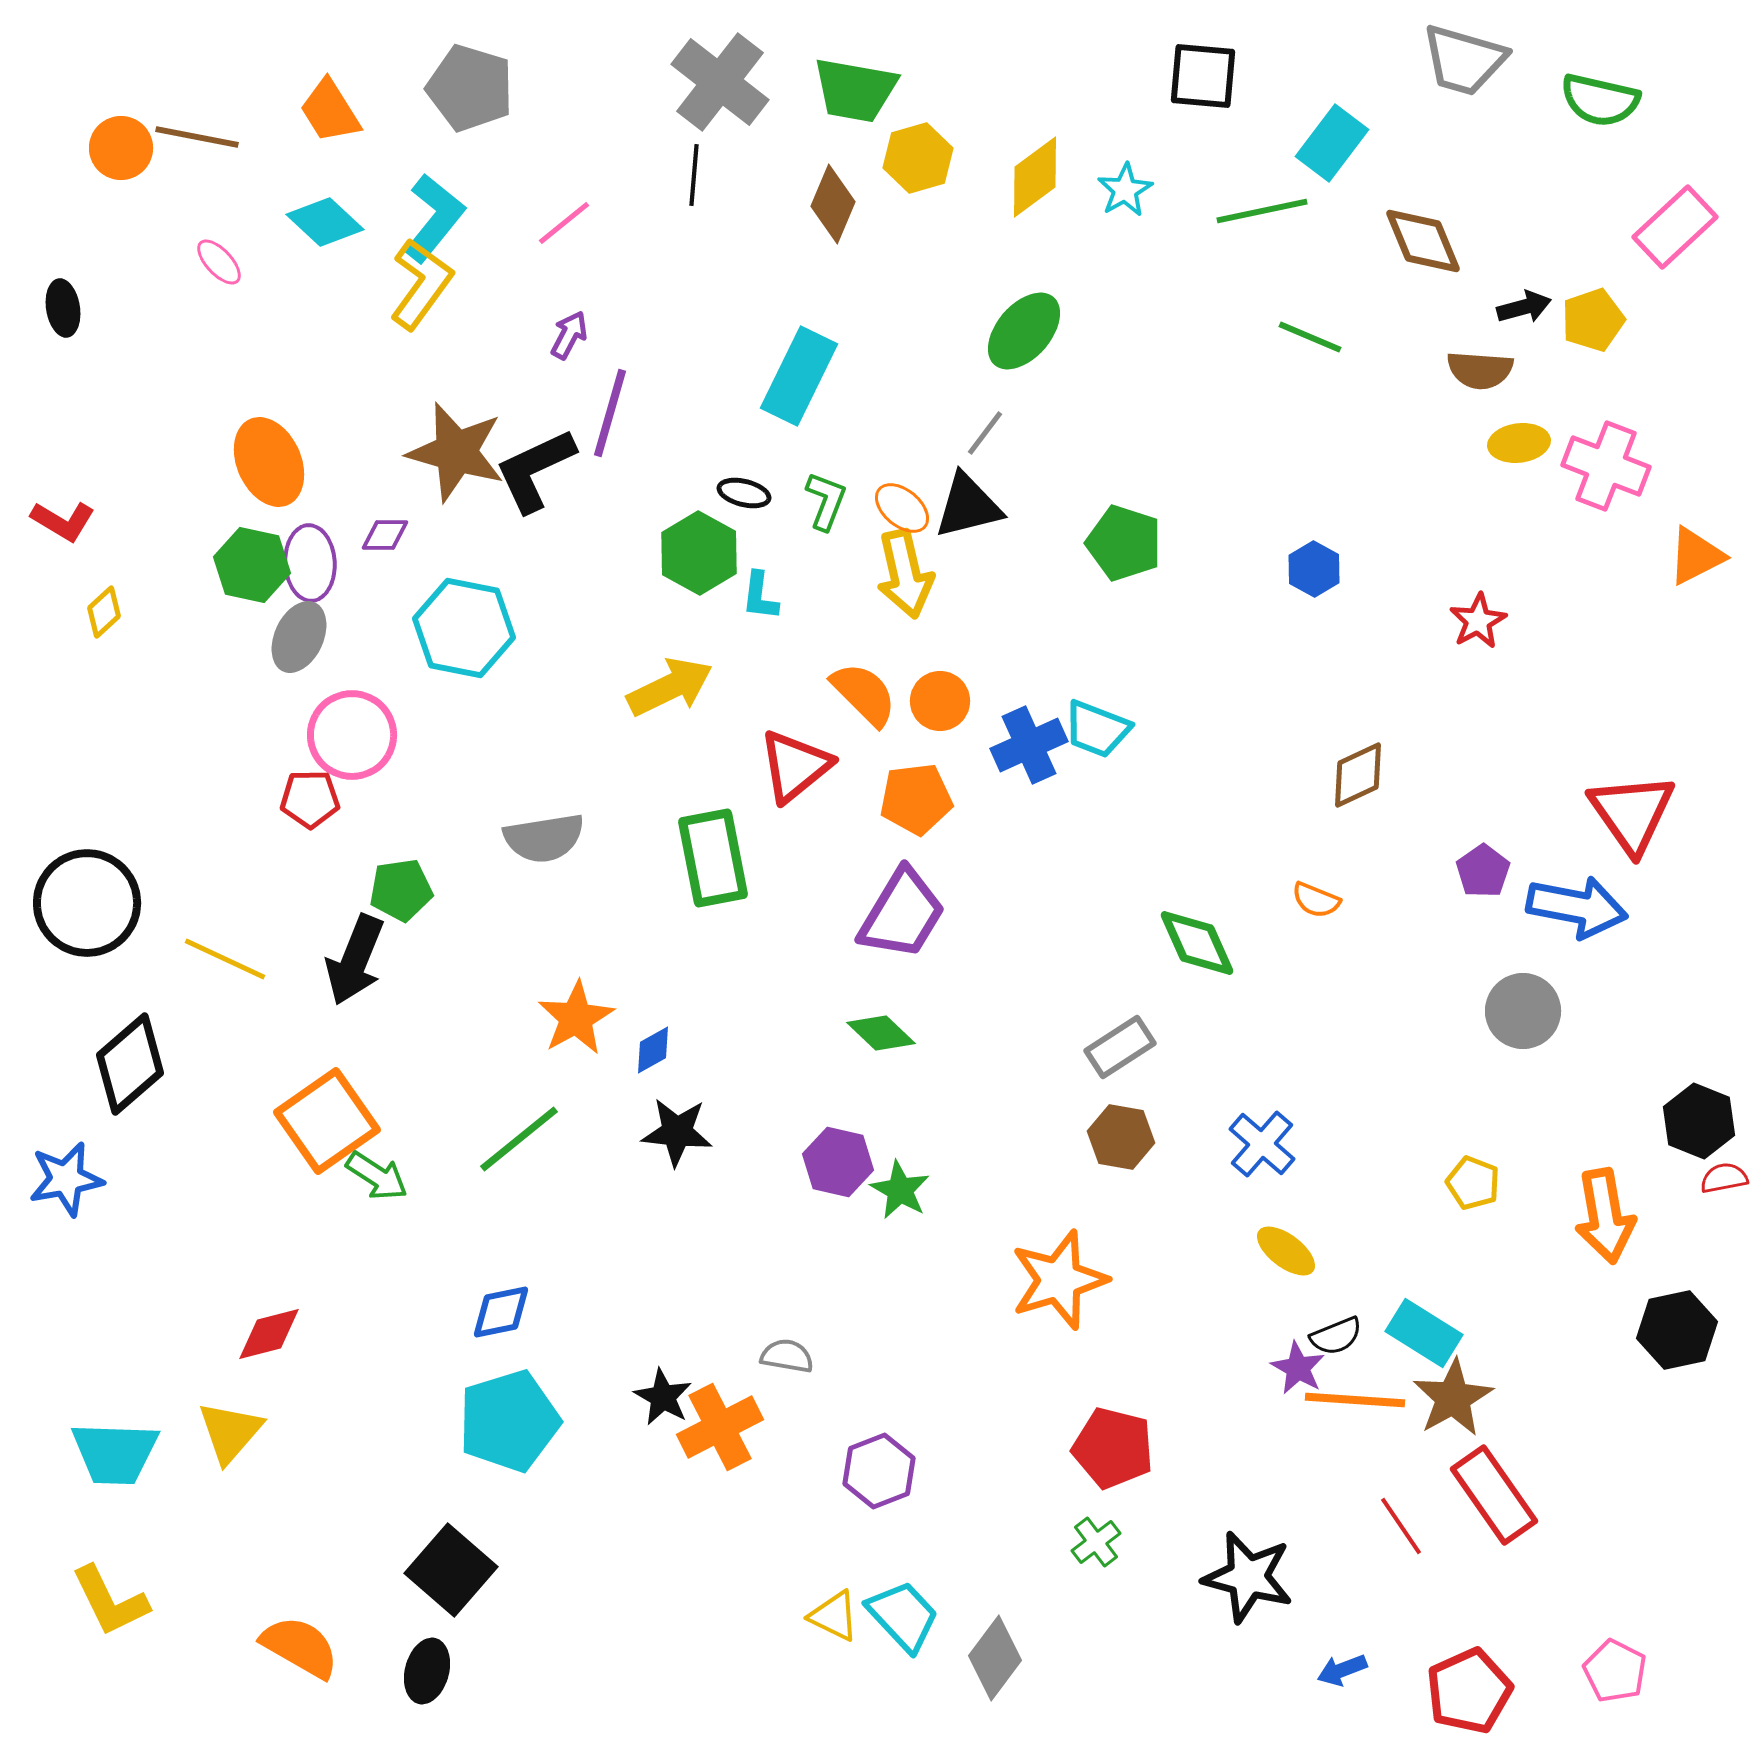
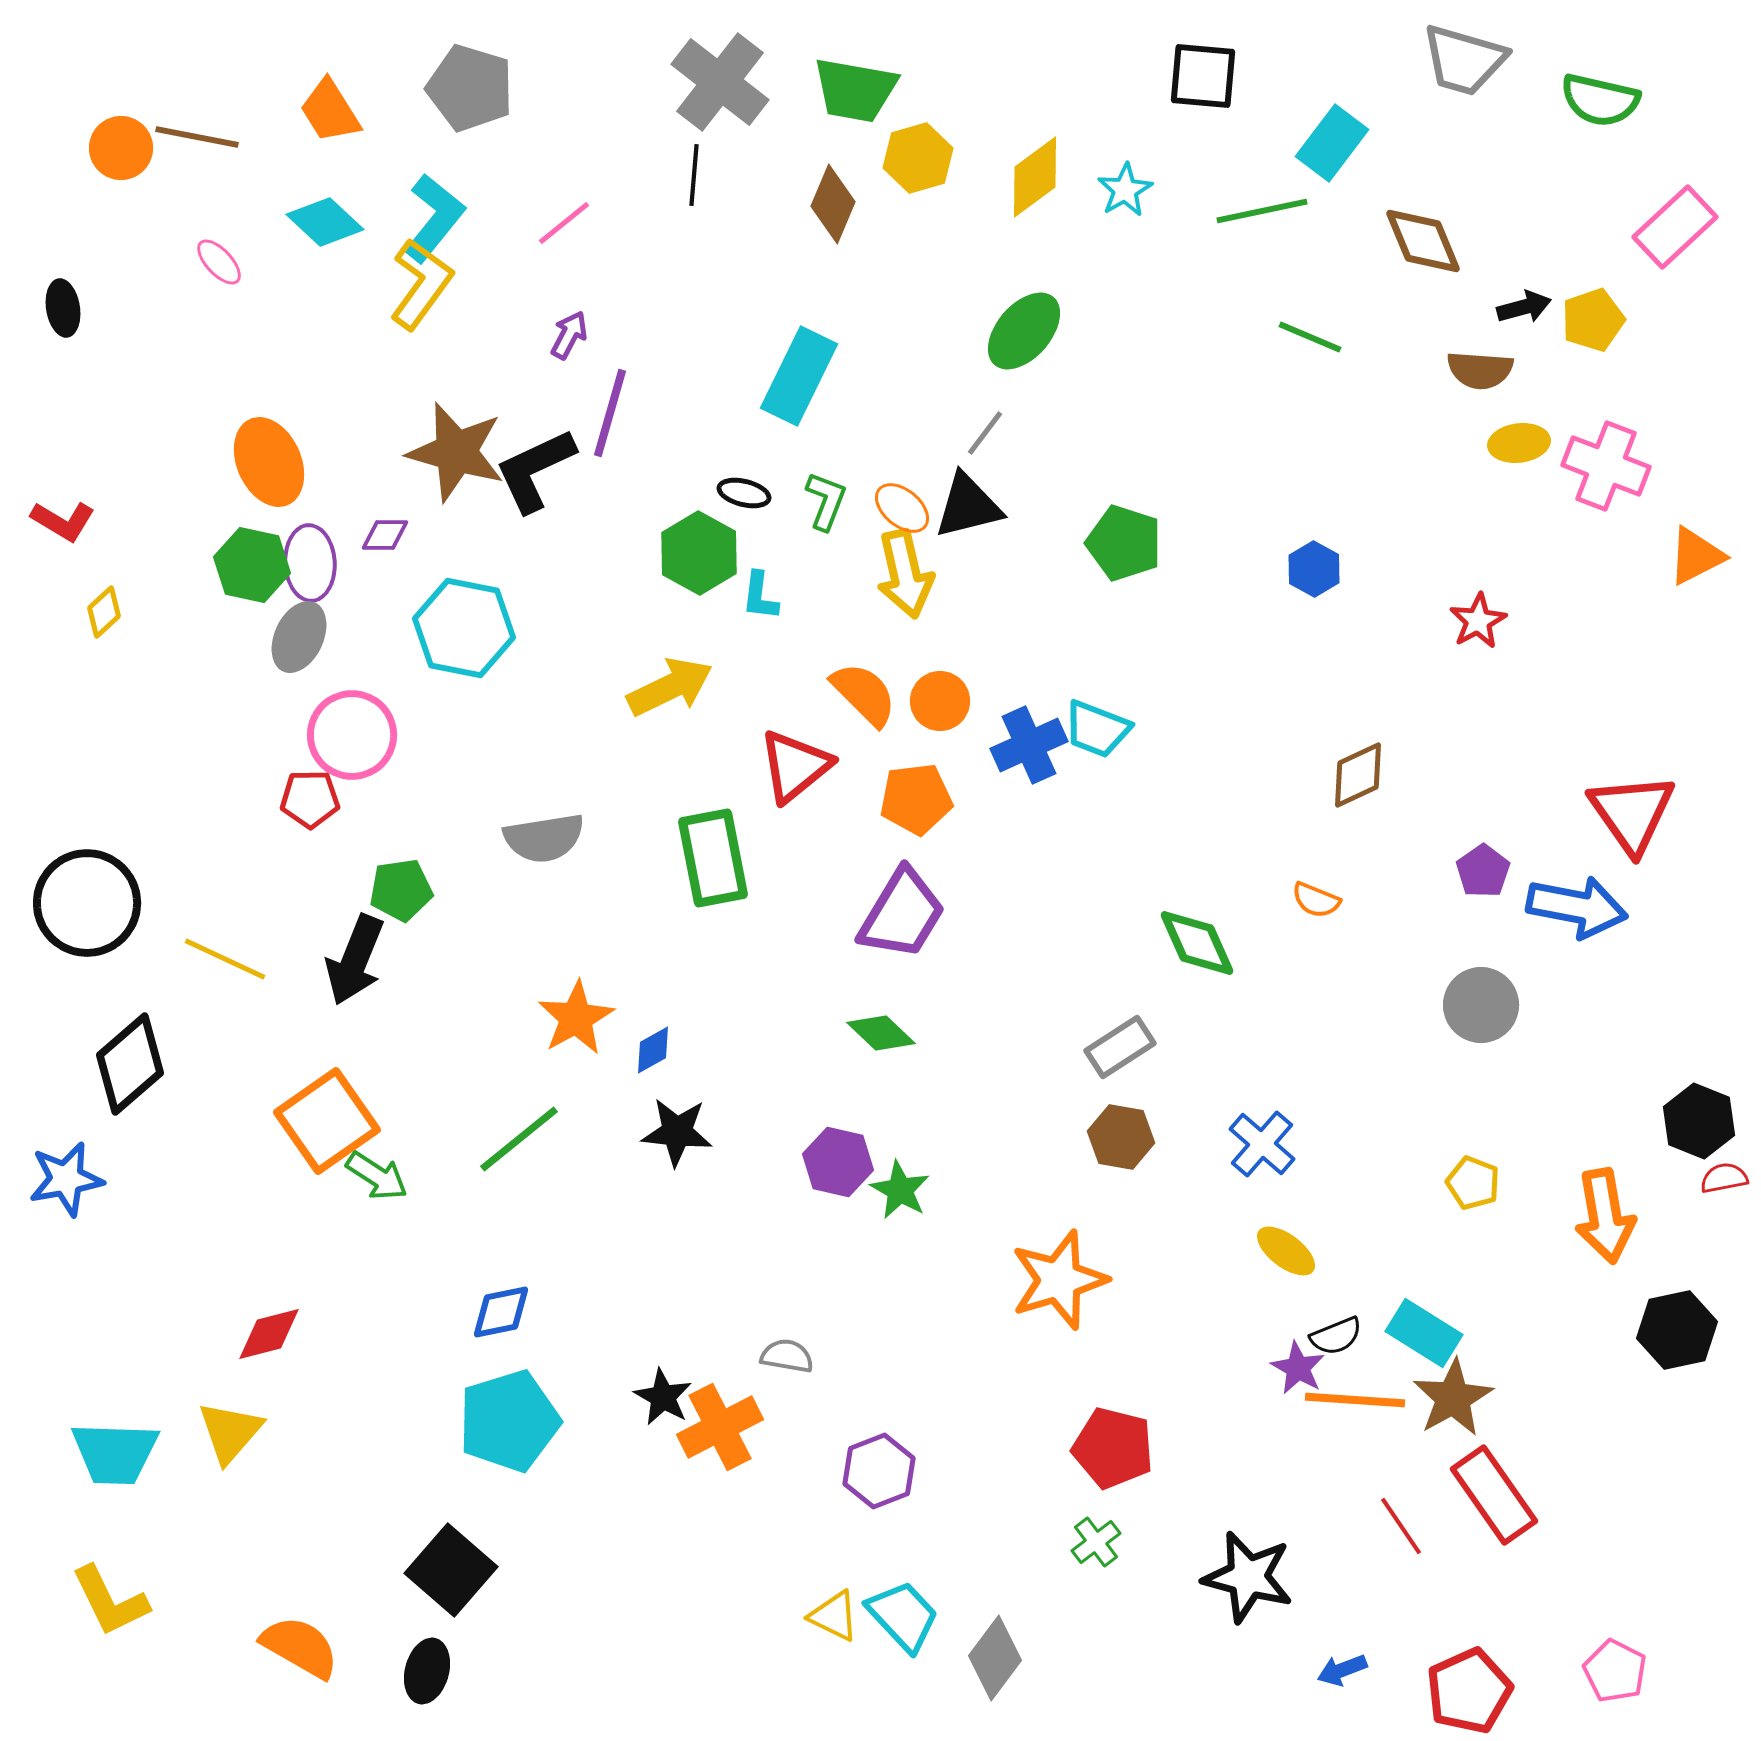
gray circle at (1523, 1011): moved 42 px left, 6 px up
